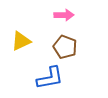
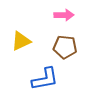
brown pentagon: rotated 15 degrees counterclockwise
blue L-shape: moved 5 px left, 1 px down
